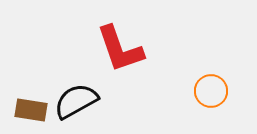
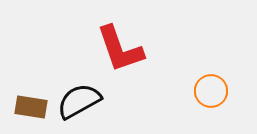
black semicircle: moved 3 px right
brown rectangle: moved 3 px up
